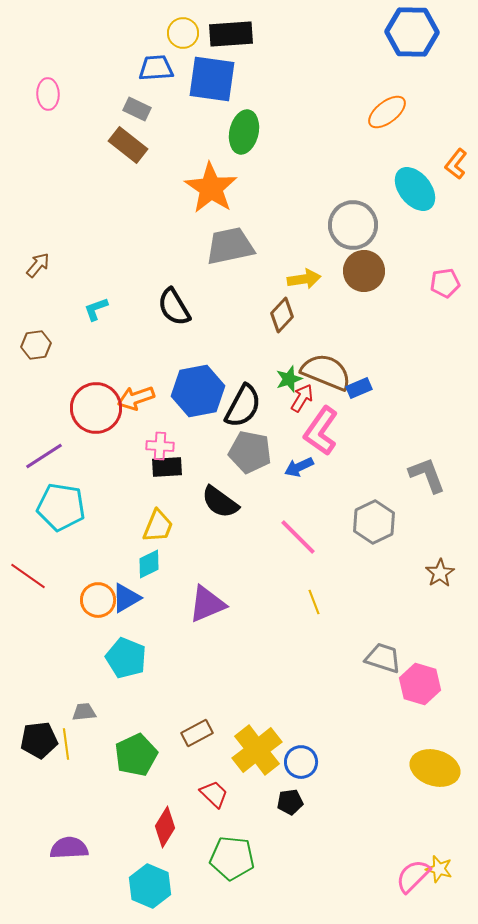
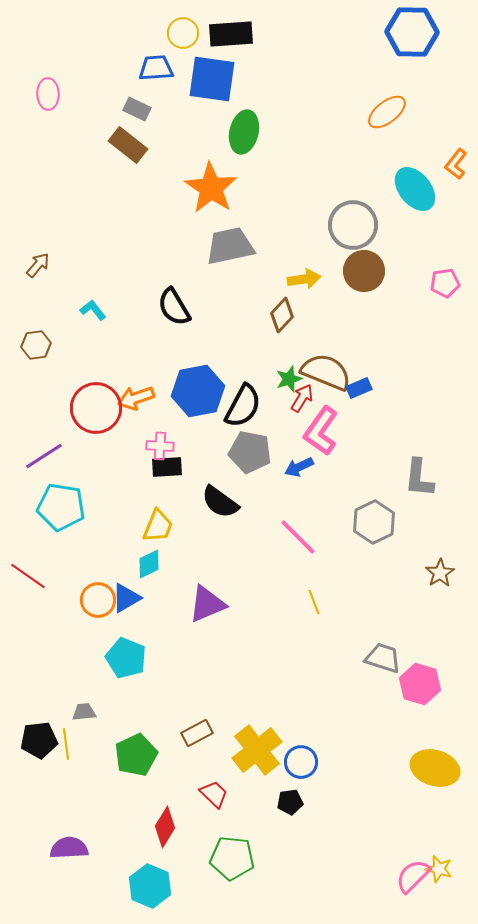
cyan L-shape at (96, 309): moved 3 px left, 1 px down; rotated 72 degrees clockwise
gray L-shape at (427, 475): moved 8 px left, 3 px down; rotated 153 degrees counterclockwise
